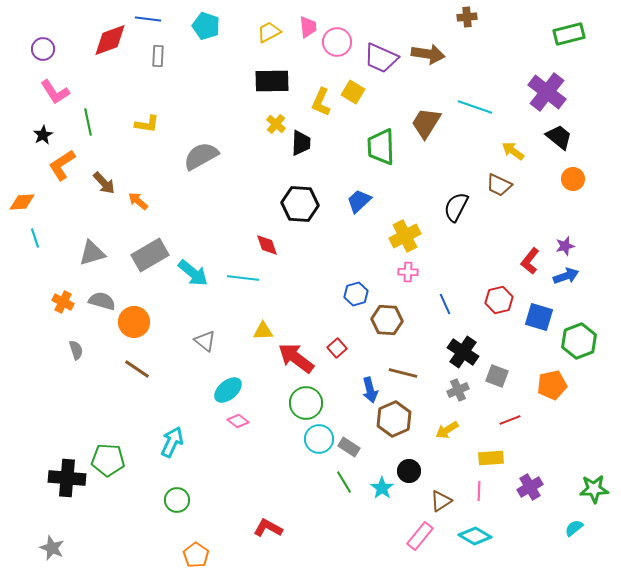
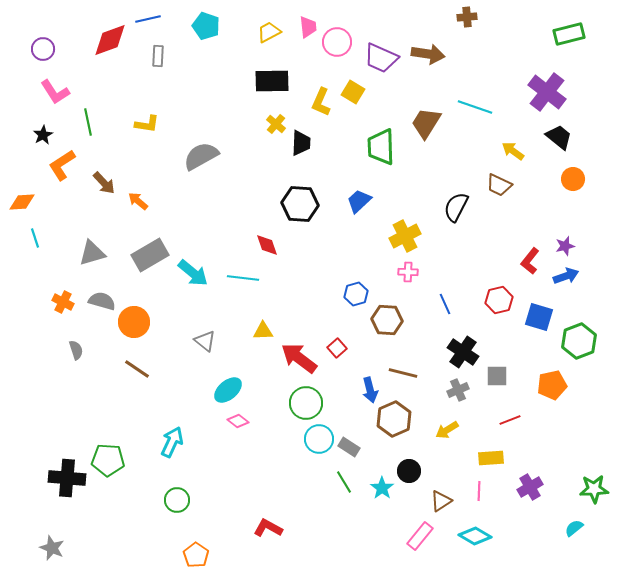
blue line at (148, 19): rotated 20 degrees counterclockwise
red arrow at (296, 358): moved 3 px right
gray square at (497, 376): rotated 20 degrees counterclockwise
